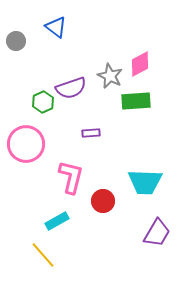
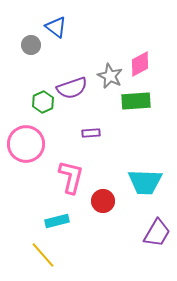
gray circle: moved 15 px right, 4 px down
purple semicircle: moved 1 px right
cyan rectangle: rotated 15 degrees clockwise
